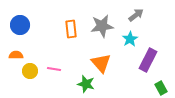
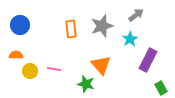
gray star: rotated 10 degrees counterclockwise
orange triangle: moved 2 px down
